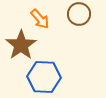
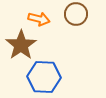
brown circle: moved 3 px left
orange arrow: moved 1 px left; rotated 35 degrees counterclockwise
